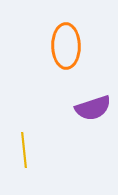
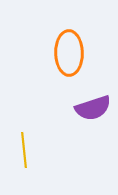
orange ellipse: moved 3 px right, 7 px down
